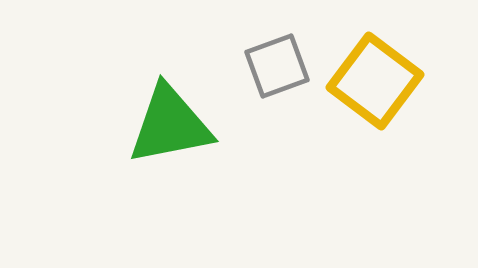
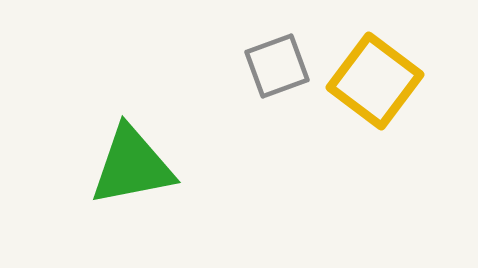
green triangle: moved 38 px left, 41 px down
